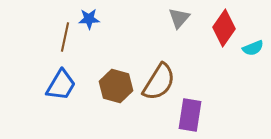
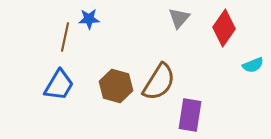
cyan semicircle: moved 17 px down
blue trapezoid: moved 2 px left
